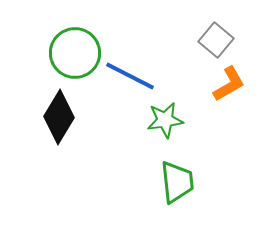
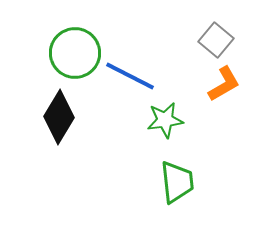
orange L-shape: moved 5 px left
